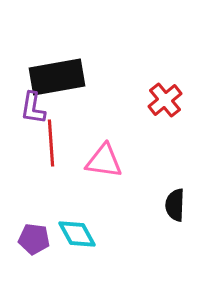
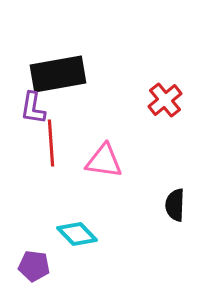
black rectangle: moved 1 px right, 3 px up
cyan diamond: rotated 15 degrees counterclockwise
purple pentagon: moved 27 px down
